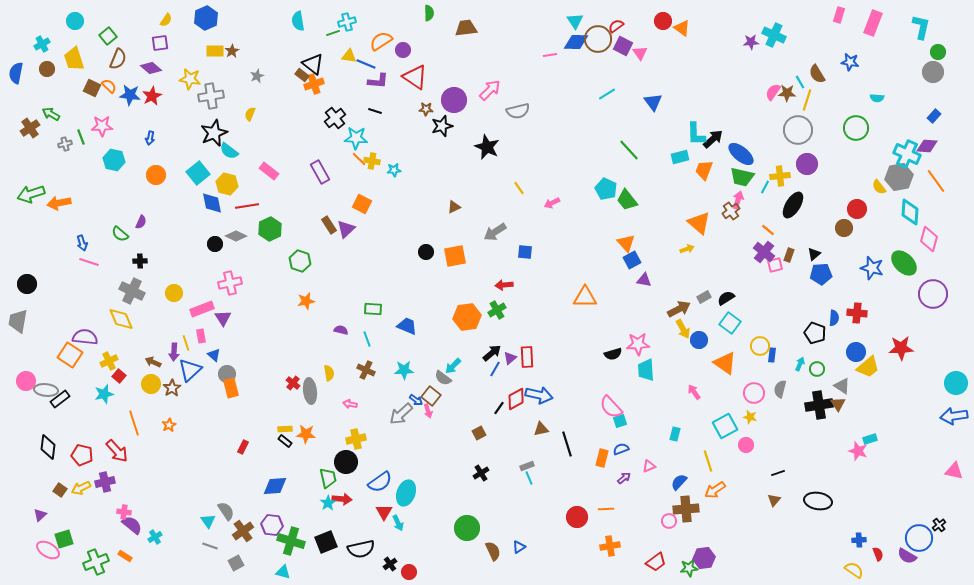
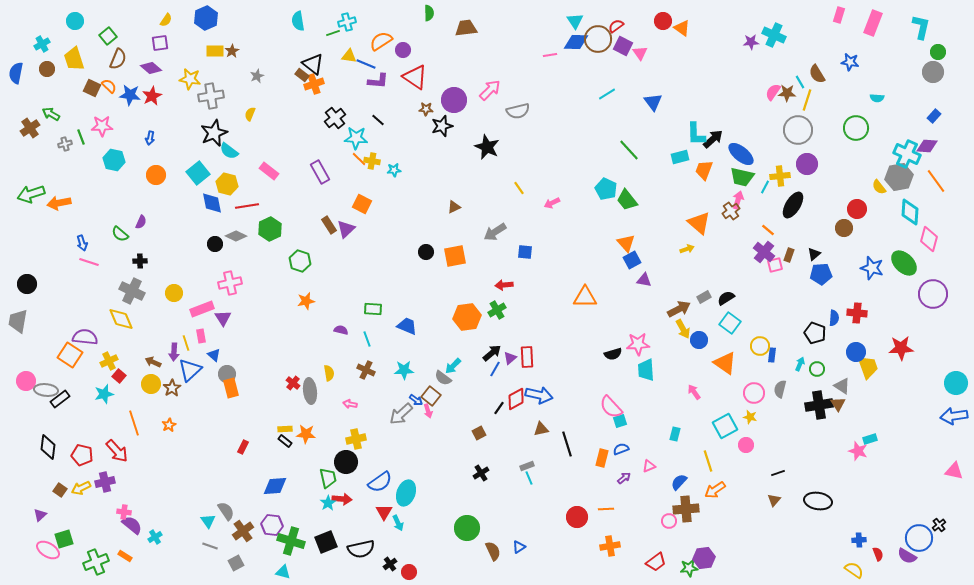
black line at (375, 111): moved 3 px right, 9 px down; rotated 24 degrees clockwise
yellow trapezoid at (868, 367): rotated 70 degrees counterclockwise
